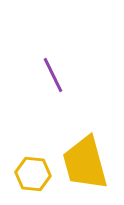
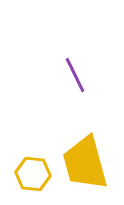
purple line: moved 22 px right
